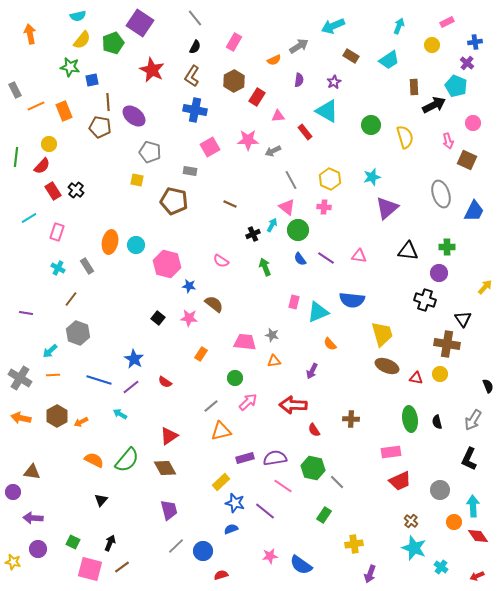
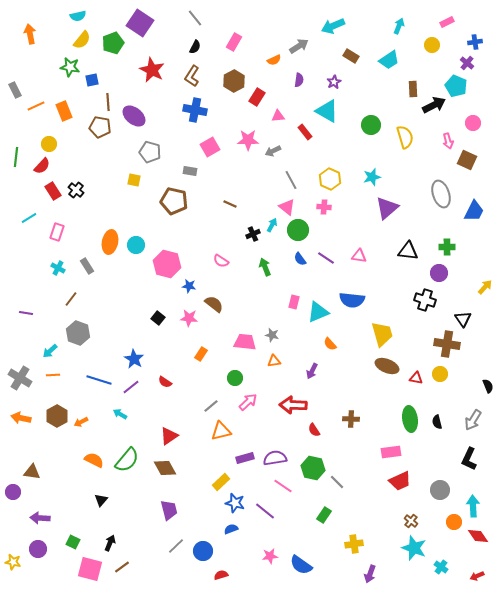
brown rectangle at (414, 87): moved 1 px left, 2 px down
yellow square at (137, 180): moved 3 px left
purple arrow at (33, 518): moved 7 px right
